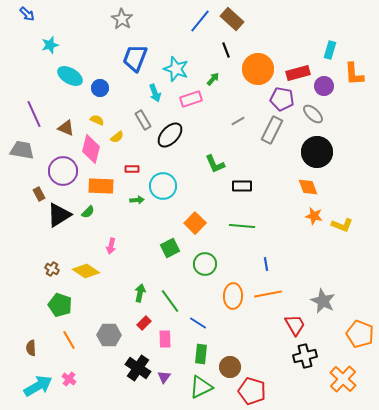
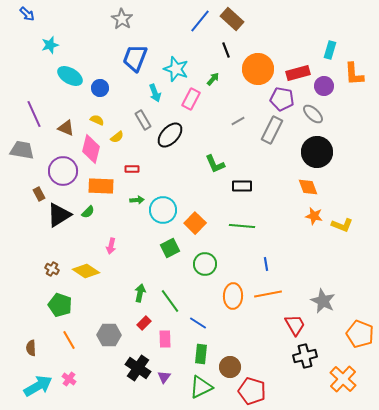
pink rectangle at (191, 99): rotated 45 degrees counterclockwise
cyan circle at (163, 186): moved 24 px down
